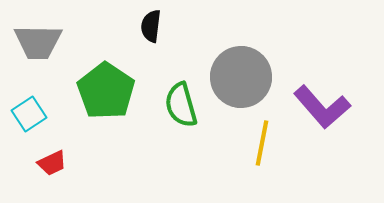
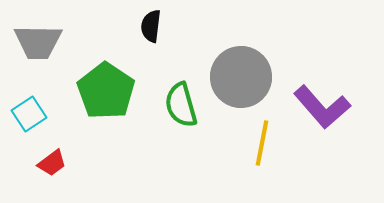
red trapezoid: rotated 12 degrees counterclockwise
